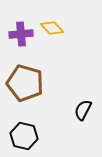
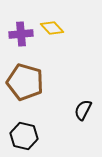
brown pentagon: moved 1 px up
